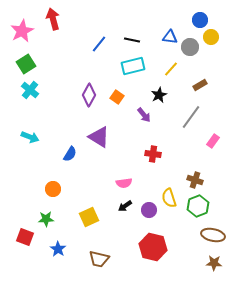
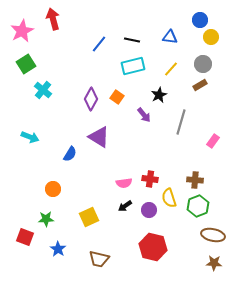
gray circle: moved 13 px right, 17 px down
cyan cross: moved 13 px right
purple diamond: moved 2 px right, 4 px down
gray line: moved 10 px left, 5 px down; rotated 20 degrees counterclockwise
red cross: moved 3 px left, 25 px down
brown cross: rotated 14 degrees counterclockwise
